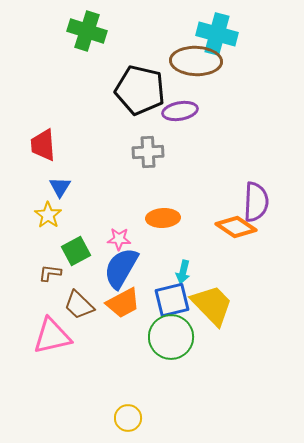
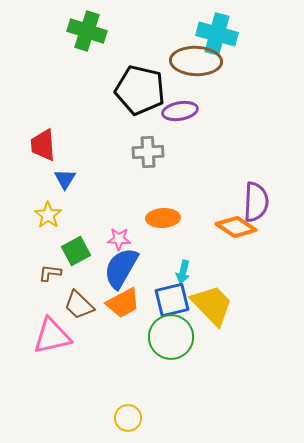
blue triangle: moved 5 px right, 8 px up
